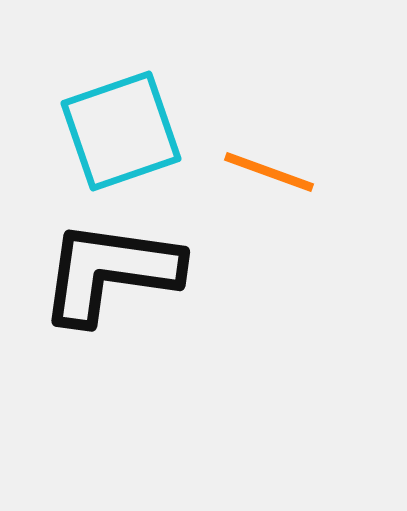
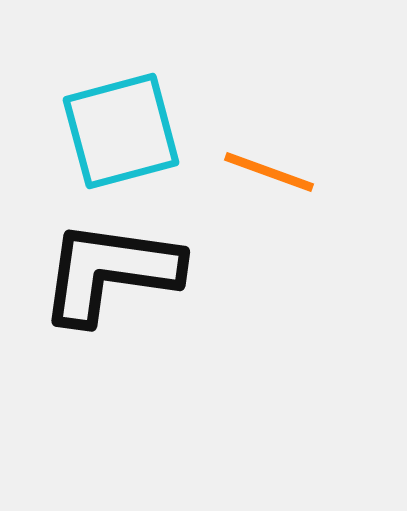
cyan square: rotated 4 degrees clockwise
